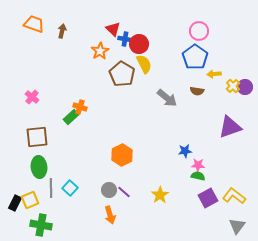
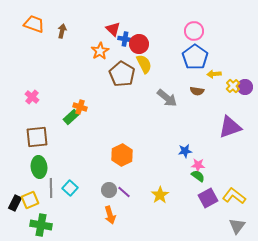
pink circle: moved 5 px left
green semicircle: rotated 24 degrees clockwise
